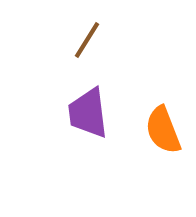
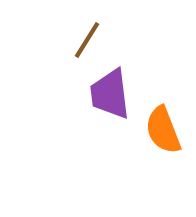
purple trapezoid: moved 22 px right, 19 px up
